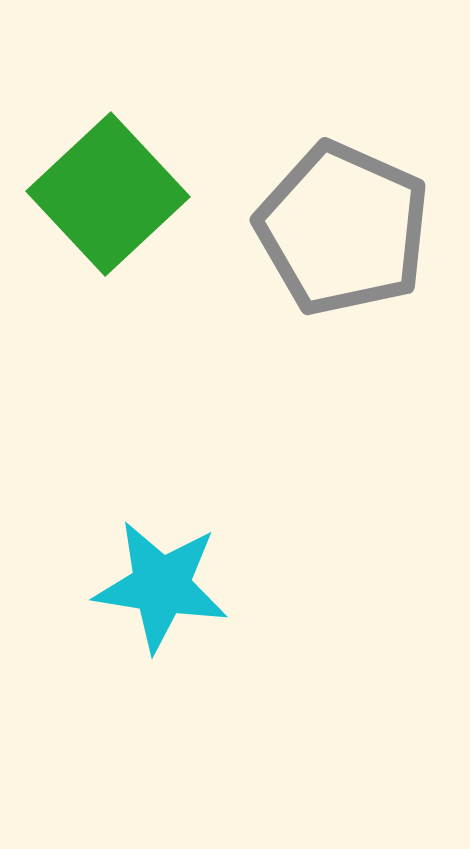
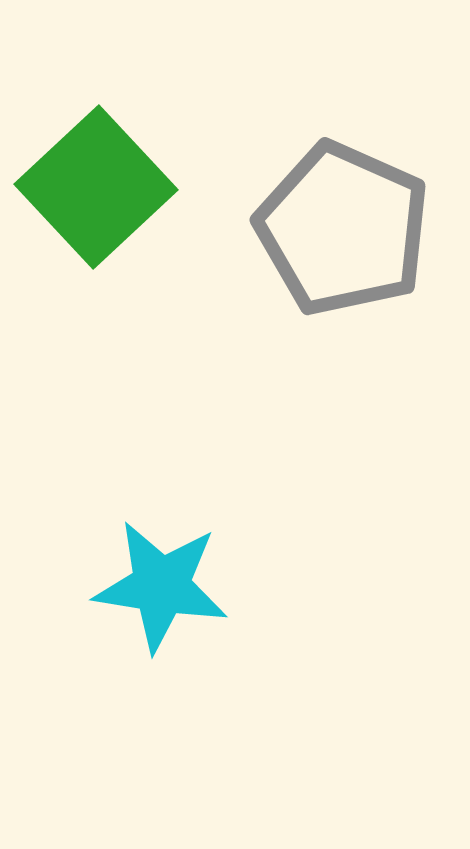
green square: moved 12 px left, 7 px up
